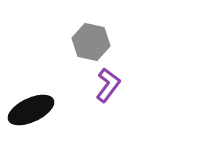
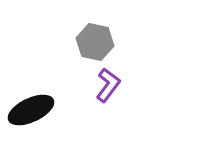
gray hexagon: moved 4 px right
